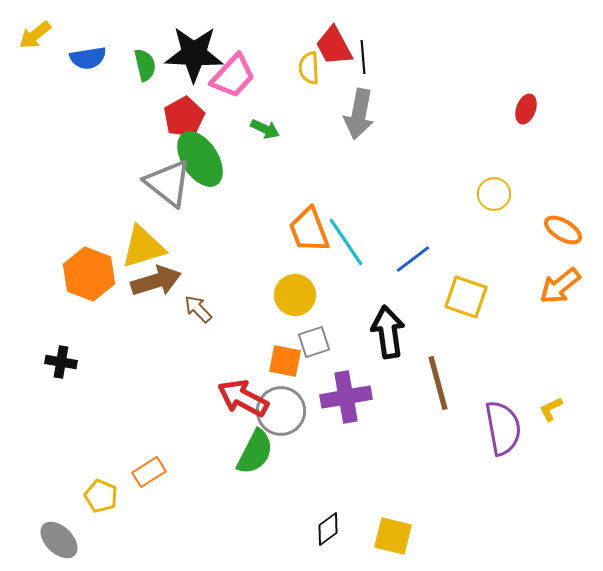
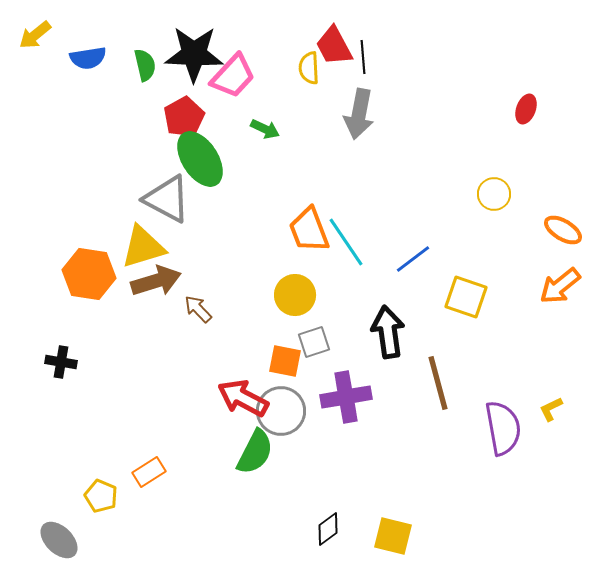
gray triangle at (168, 183): moved 1 px left, 16 px down; rotated 10 degrees counterclockwise
orange hexagon at (89, 274): rotated 12 degrees counterclockwise
